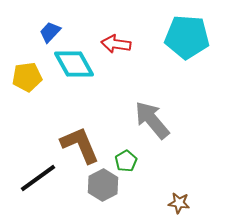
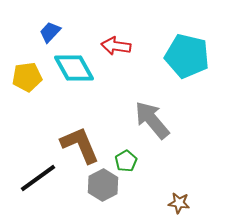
cyan pentagon: moved 19 px down; rotated 9 degrees clockwise
red arrow: moved 2 px down
cyan diamond: moved 4 px down
